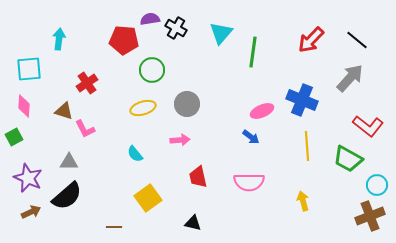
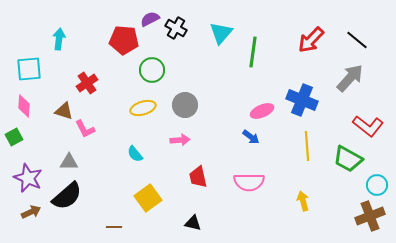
purple semicircle: rotated 18 degrees counterclockwise
gray circle: moved 2 px left, 1 px down
